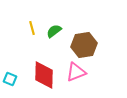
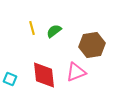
brown hexagon: moved 8 px right
red diamond: rotated 8 degrees counterclockwise
